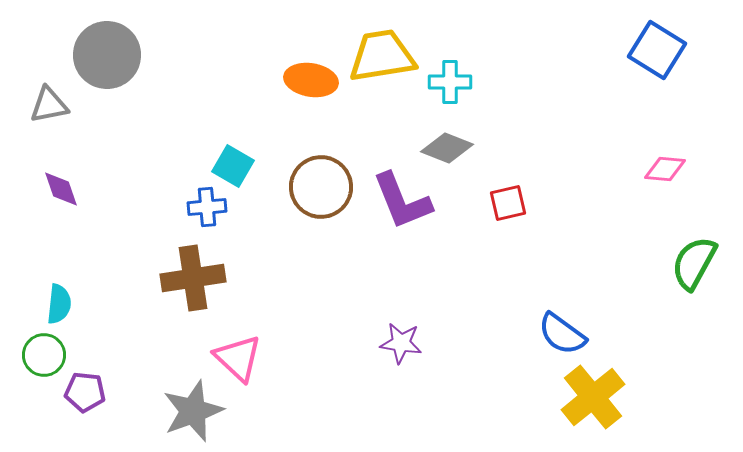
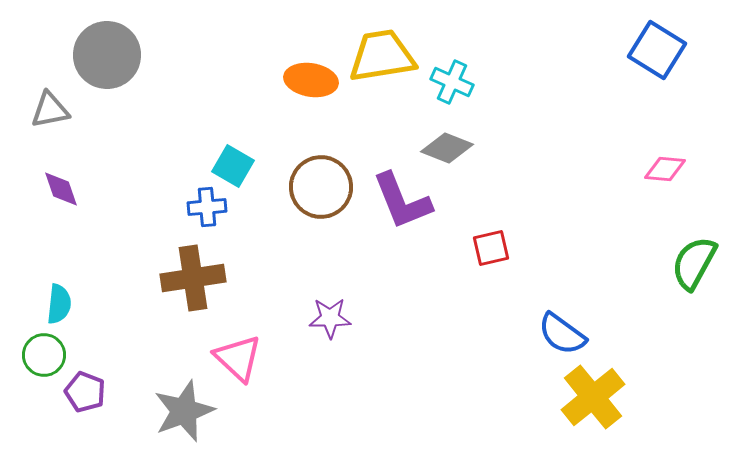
cyan cross: moved 2 px right; rotated 24 degrees clockwise
gray triangle: moved 1 px right, 5 px down
red square: moved 17 px left, 45 px down
purple star: moved 71 px left, 25 px up; rotated 9 degrees counterclockwise
purple pentagon: rotated 15 degrees clockwise
gray star: moved 9 px left
